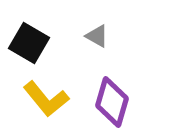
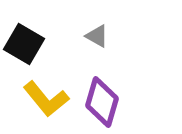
black square: moved 5 px left, 1 px down
purple diamond: moved 10 px left
